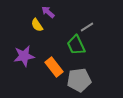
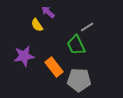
gray pentagon: rotated 10 degrees clockwise
